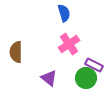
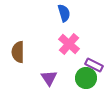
pink cross: rotated 15 degrees counterclockwise
brown semicircle: moved 2 px right
purple triangle: rotated 18 degrees clockwise
